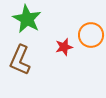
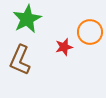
green star: rotated 16 degrees clockwise
orange circle: moved 1 px left, 3 px up
